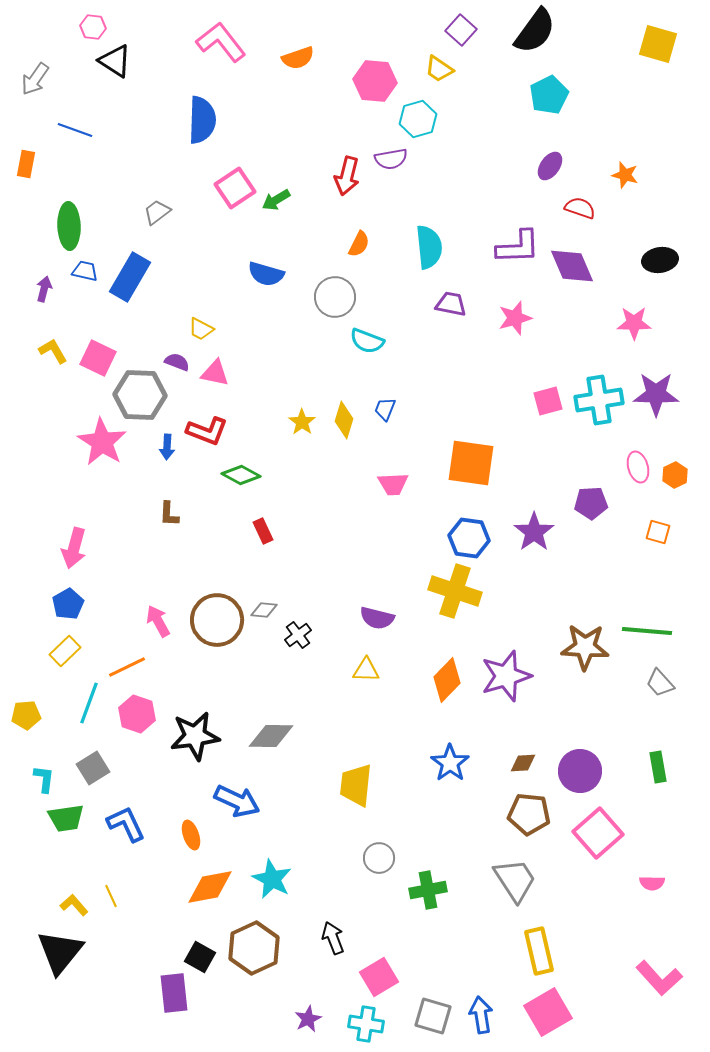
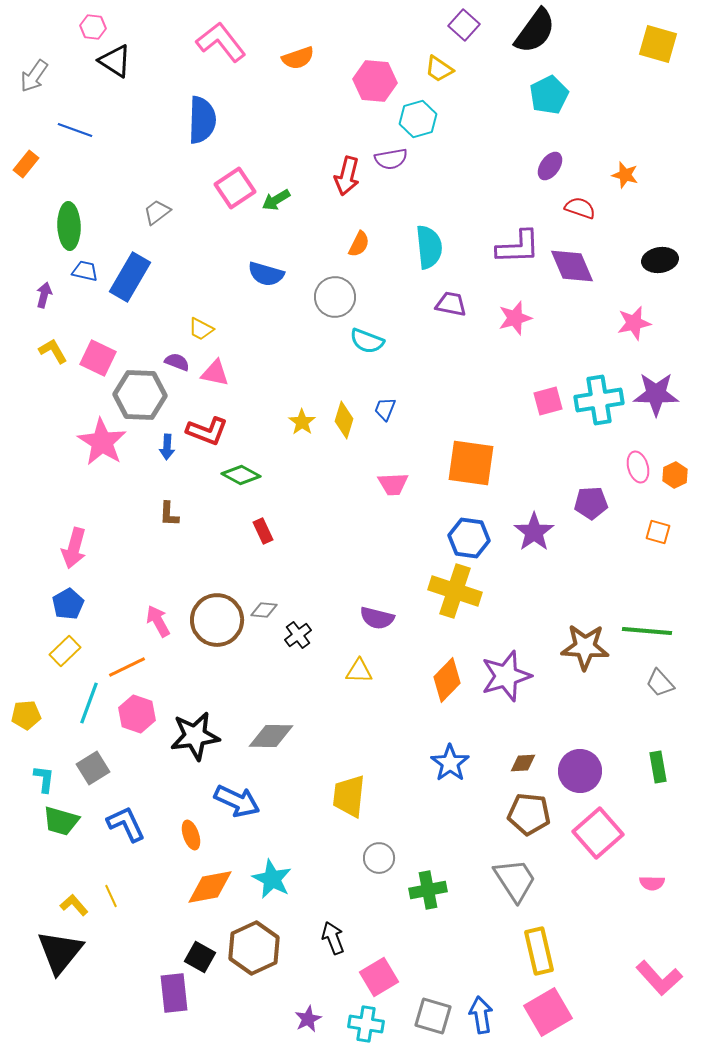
purple square at (461, 30): moved 3 px right, 5 px up
gray arrow at (35, 79): moved 1 px left, 3 px up
orange rectangle at (26, 164): rotated 28 degrees clockwise
purple arrow at (44, 289): moved 6 px down
pink star at (634, 323): rotated 12 degrees counterclockwise
yellow triangle at (366, 670): moved 7 px left, 1 px down
yellow trapezoid at (356, 785): moved 7 px left, 11 px down
green trapezoid at (66, 818): moved 5 px left, 3 px down; rotated 24 degrees clockwise
